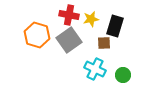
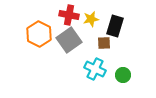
orange hexagon: moved 2 px right, 1 px up; rotated 10 degrees clockwise
